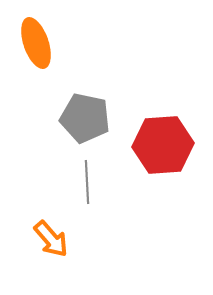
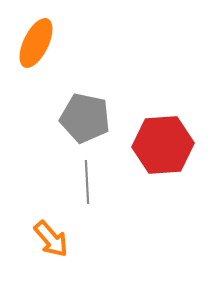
orange ellipse: rotated 45 degrees clockwise
